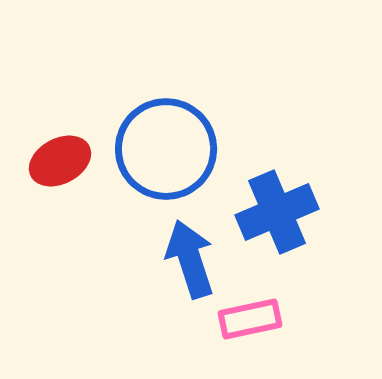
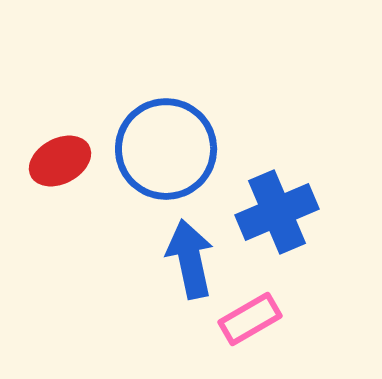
blue arrow: rotated 6 degrees clockwise
pink rectangle: rotated 18 degrees counterclockwise
